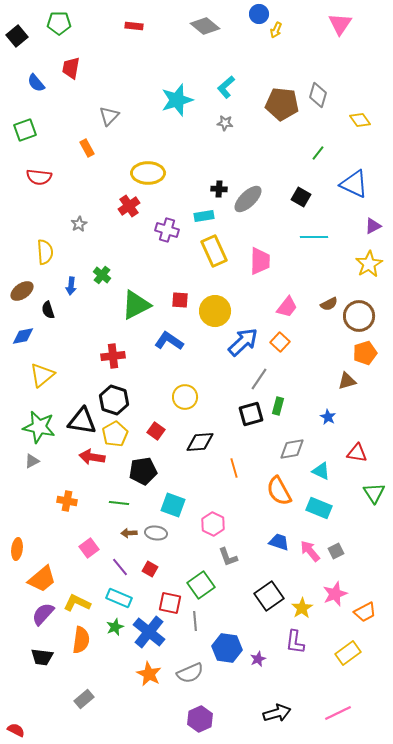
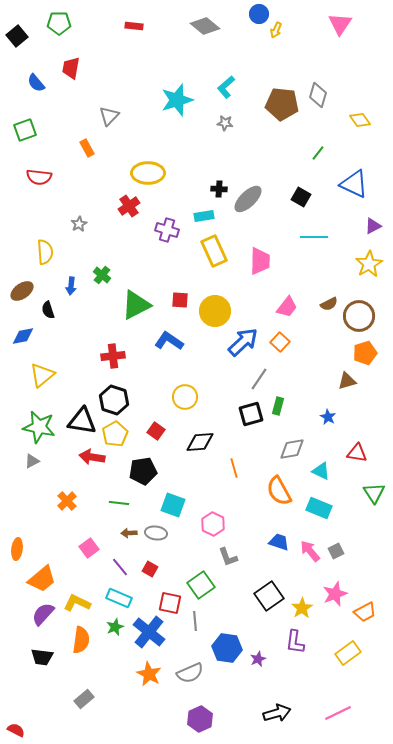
orange cross at (67, 501): rotated 36 degrees clockwise
